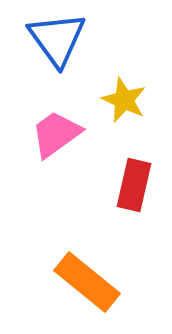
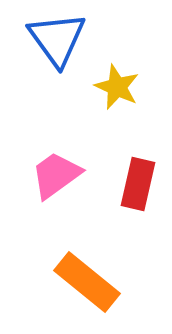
yellow star: moved 7 px left, 13 px up
pink trapezoid: moved 41 px down
red rectangle: moved 4 px right, 1 px up
